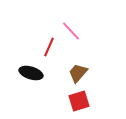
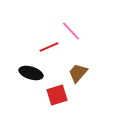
red line: rotated 42 degrees clockwise
red square: moved 22 px left, 6 px up
